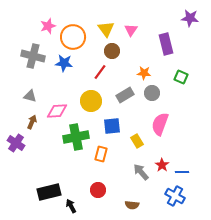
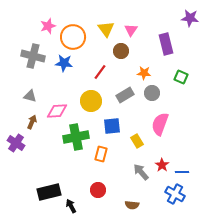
brown circle: moved 9 px right
blue cross: moved 2 px up
